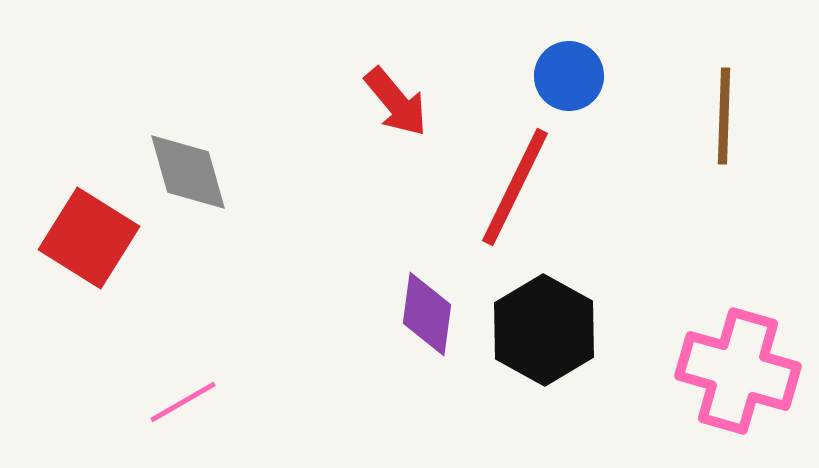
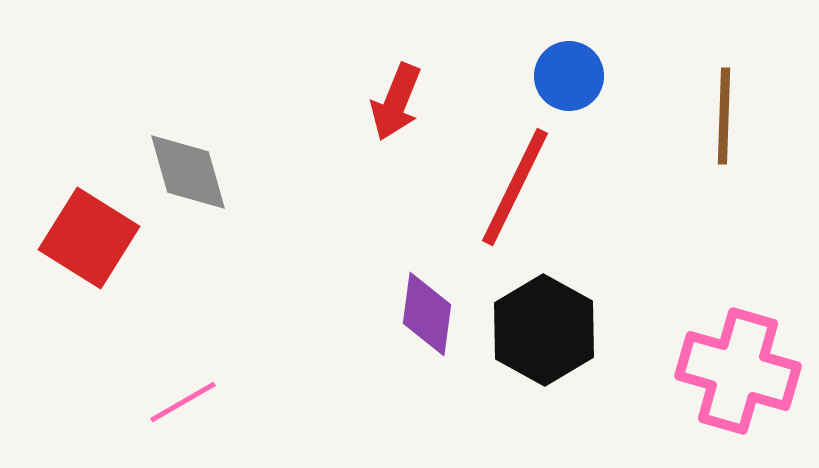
red arrow: rotated 62 degrees clockwise
